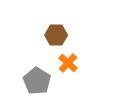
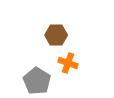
orange cross: rotated 24 degrees counterclockwise
